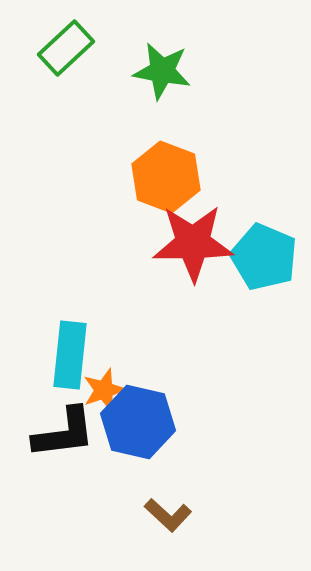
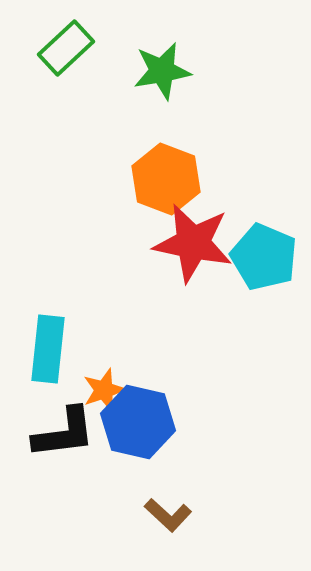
green star: rotated 20 degrees counterclockwise
orange hexagon: moved 2 px down
red star: rotated 12 degrees clockwise
cyan rectangle: moved 22 px left, 6 px up
